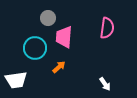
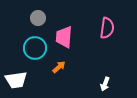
gray circle: moved 10 px left
white arrow: rotated 56 degrees clockwise
